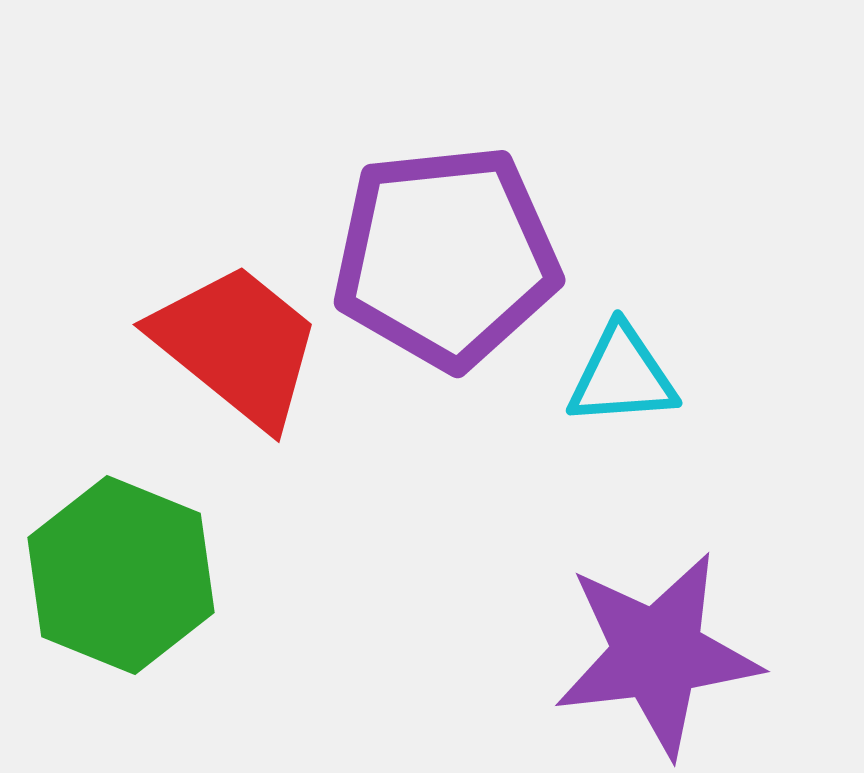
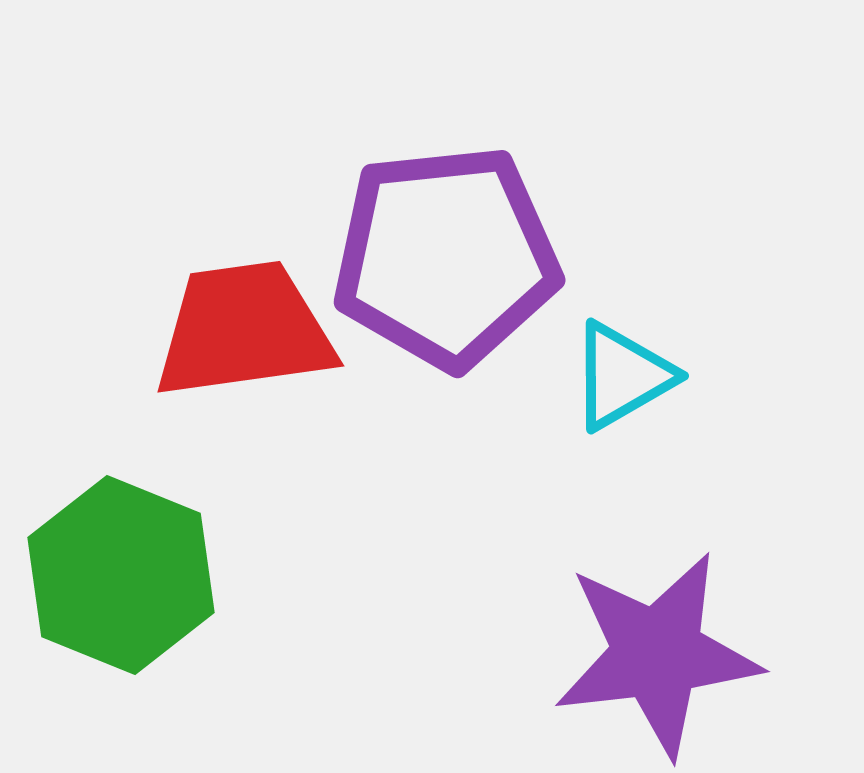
red trapezoid: moved 7 px right, 15 px up; rotated 47 degrees counterclockwise
cyan triangle: rotated 26 degrees counterclockwise
